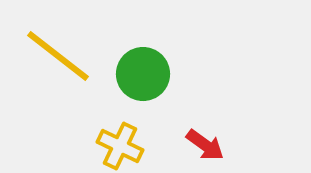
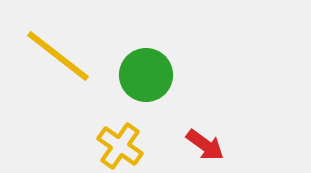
green circle: moved 3 px right, 1 px down
yellow cross: rotated 9 degrees clockwise
